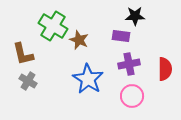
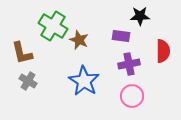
black star: moved 5 px right
brown L-shape: moved 1 px left, 1 px up
red semicircle: moved 2 px left, 18 px up
blue star: moved 4 px left, 2 px down
